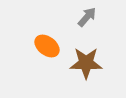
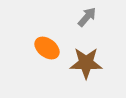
orange ellipse: moved 2 px down
